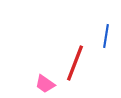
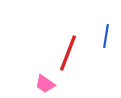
red line: moved 7 px left, 10 px up
